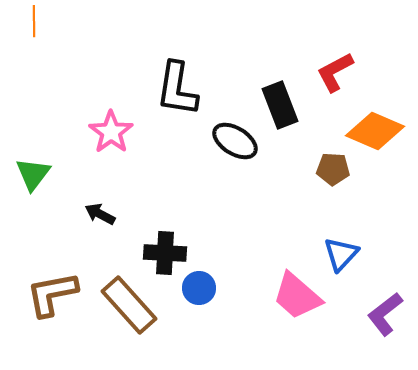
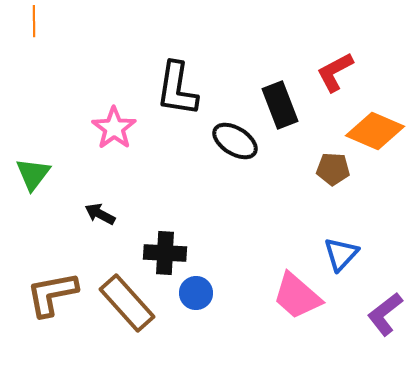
pink star: moved 3 px right, 4 px up
blue circle: moved 3 px left, 5 px down
brown rectangle: moved 2 px left, 2 px up
